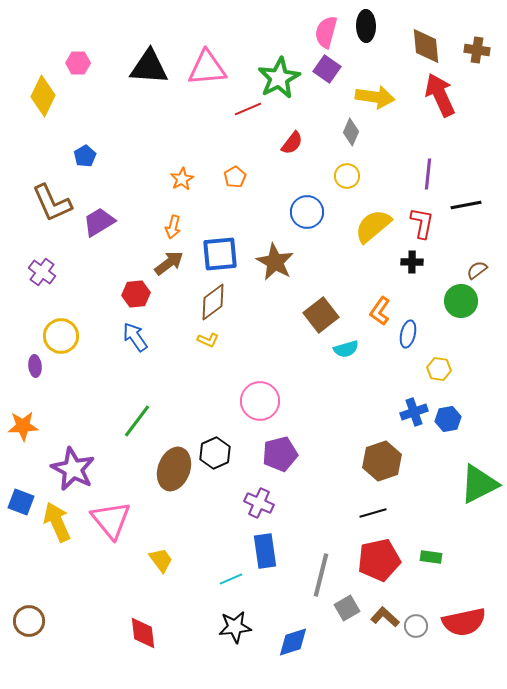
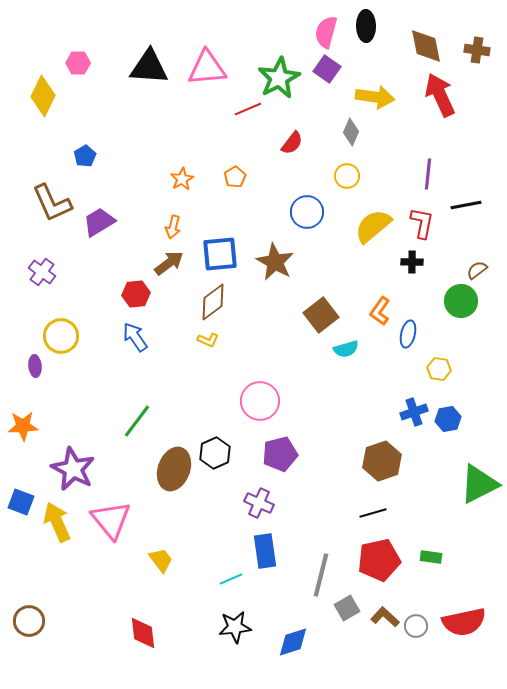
brown diamond at (426, 46): rotated 6 degrees counterclockwise
